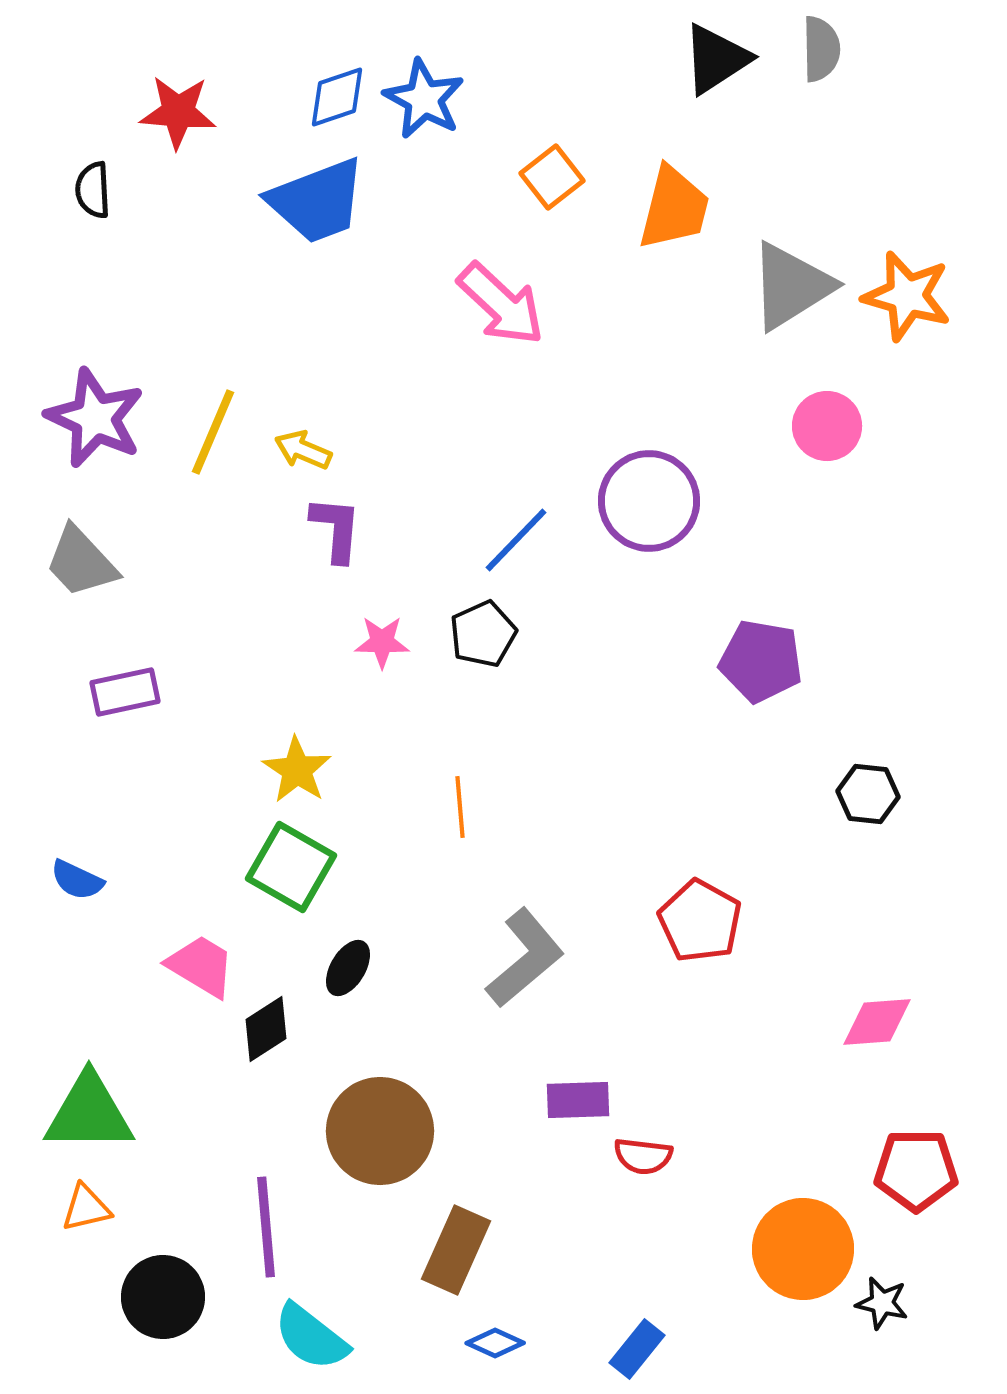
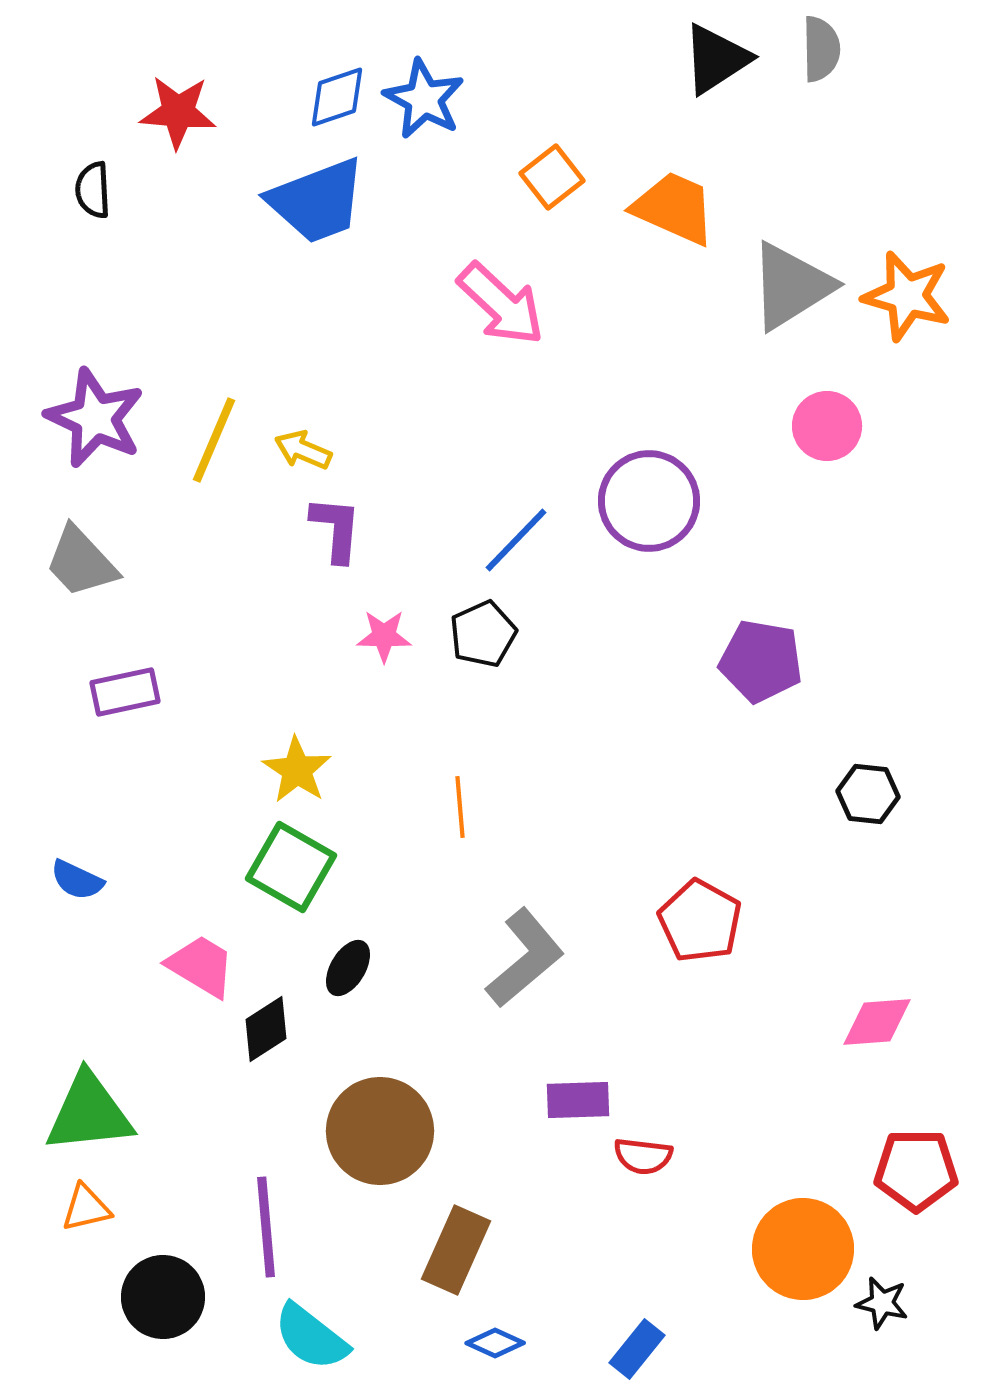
orange trapezoid at (674, 208): rotated 80 degrees counterclockwise
yellow line at (213, 432): moved 1 px right, 8 px down
pink star at (382, 642): moved 2 px right, 6 px up
green triangle at (89, 1113): rotated 6 degrees counterclockwise
